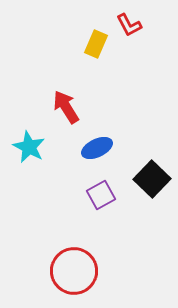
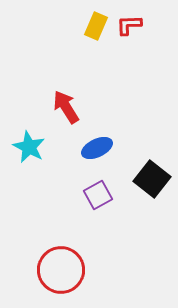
red L-shape: rotated 116 degrees clockwise
yellow rectangle: moved 18 px up
black square: rotated 6 degrees counterclockwise
purple square: moved 3 px left
red circle: moved 13 px left, 1 px up
